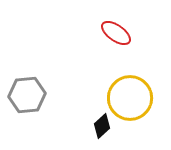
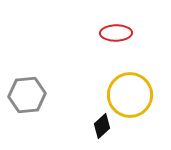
red ellipse: rotated 36 degrees counterclockwise
yellow circle: moved 3 px up
